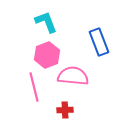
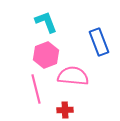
pink hexagon: moved 1 px left
pink line: moved 2 px right, 2 px down
